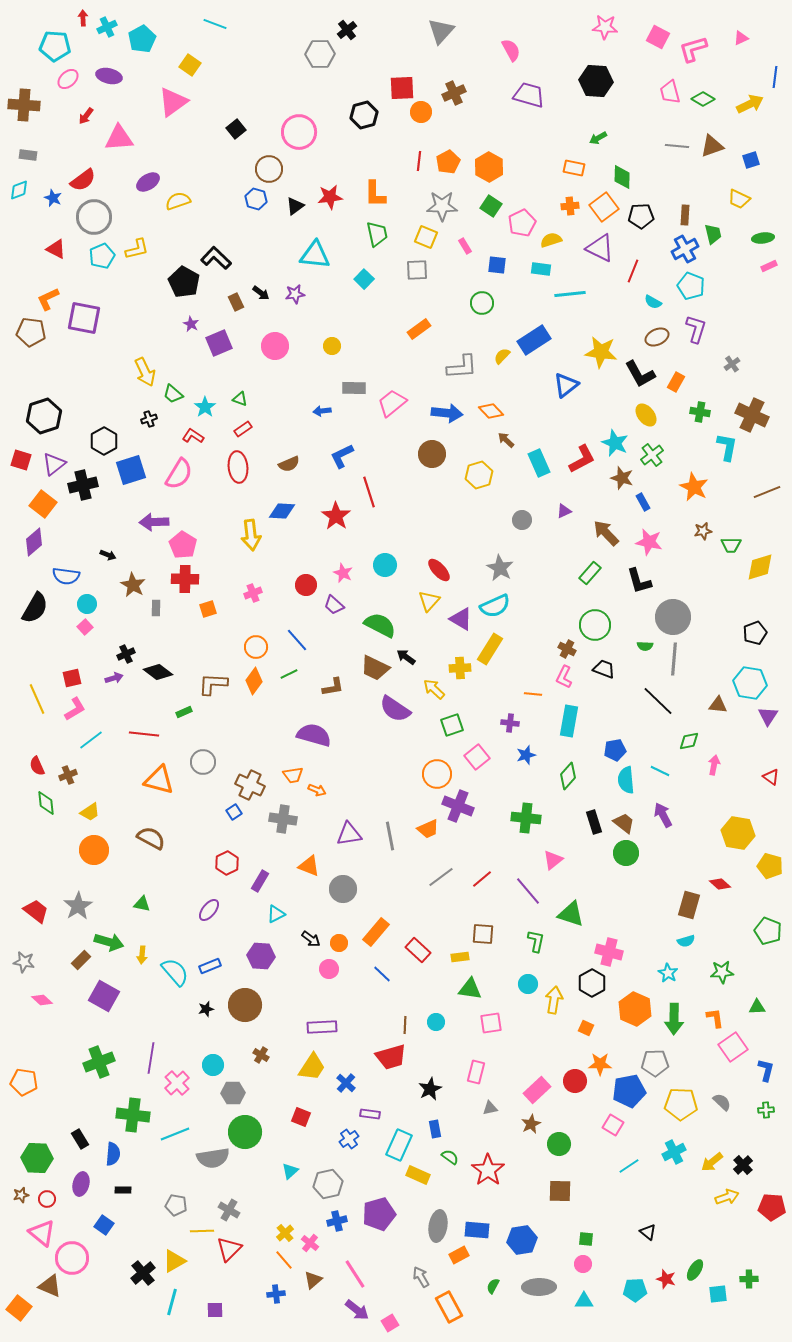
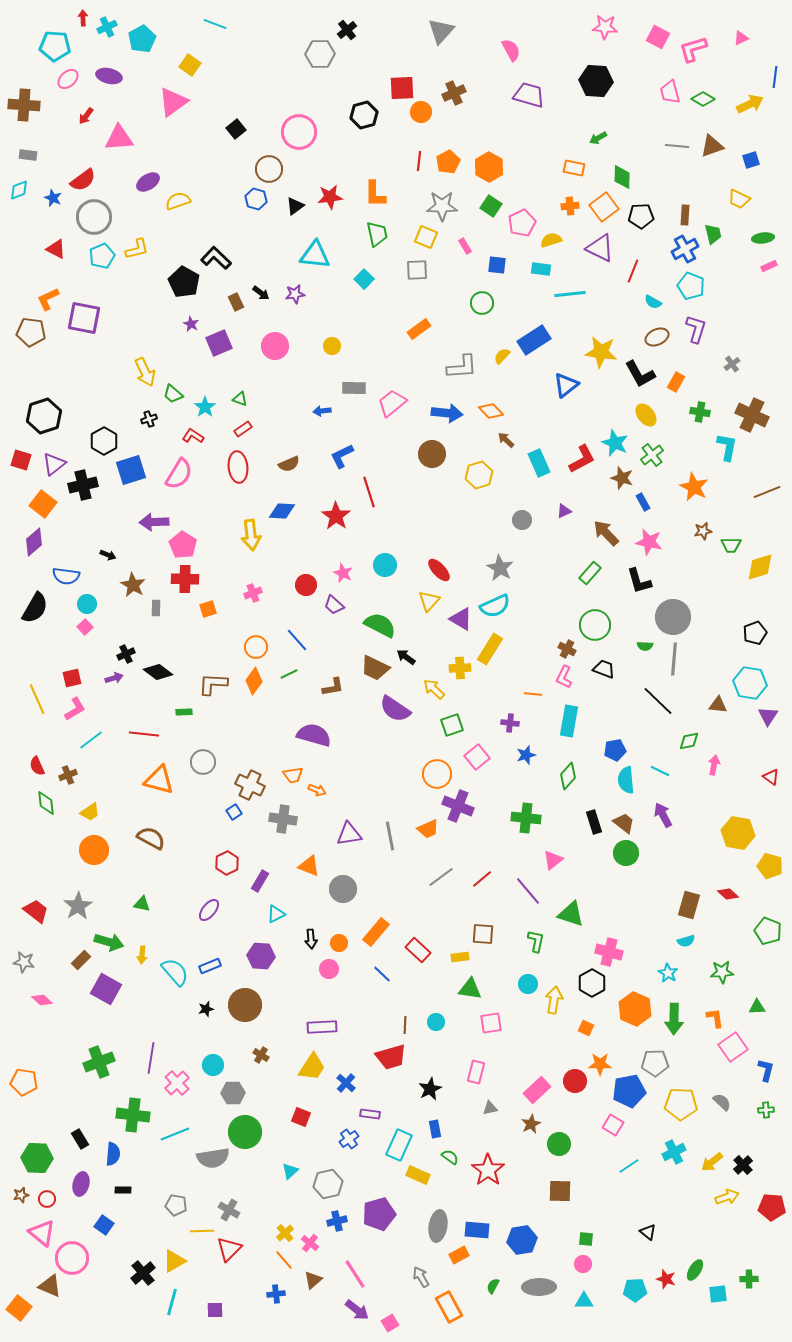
green rectangle at (184, 712): rotated 21 degrees clockwise
red diamond at (720, 884): moved 8 px right, 10 px down
black arrow at (311, 939): rotated 48 degrees clockwise
purple square at (104, 996): moved 2 px right, 7 px up
